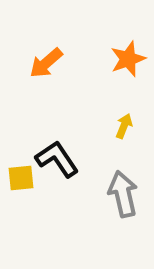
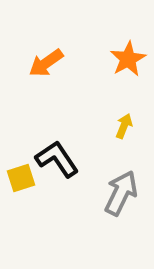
orange star: rotated 9 degrees counterclockwise
orange arrow: rotated 6 degrees clockwise
yellow square: rotated 12 degrees counterclockwise
gray arrow: moved 2 px left, 1 px up; rotated 39 degrees clockwise
